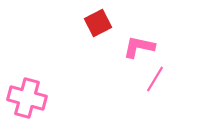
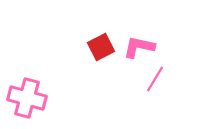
red square: moved 3 px right, 24 px down
